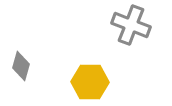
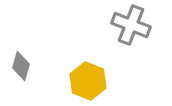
yellow hexagon: moved 2 px left, 1 px up; rotated 21 degrees clockwise
